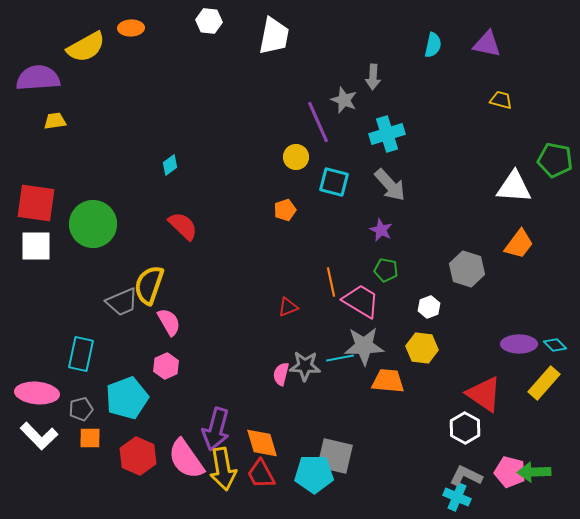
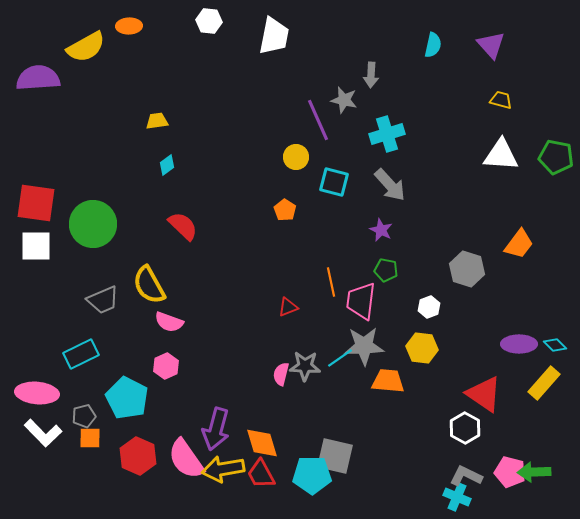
orange ellipse at (131, 28): moved 2 px left, 2 px up
purple triangle at (487, 44): moved 4 px right, 1 px down; rotated 36 degrees clockwise
gray arrow at (373, 77): moved 2 px left, 2 px up
gray star at (344, 100): rotated 8 degrees counterclockwise
yellow trapezoid at (55, 121): moved 102 px right
purple line at (318, 122): moved 2 px up
green pentagon at (555, 160): moved 1 px right, 3 px up
cyan diamond at (170, 165): moved 3 px left
white triangle at (514, 187): moved 13 px left, 32 px up
orange pentagon at (285, 210): rotated 20 degrees counterclockwise
yellow semicircle at (149, 285): rotated 48 degrees counterclockwise
pink trapezoid at (361, 301): rotated 114 degrees counterclockwise
gray trapezoid at (122, 302): moved 19 px left, 2 px up
pink semicircle at (169, 322): rotated 140 degrees clockwise
cyan rectangle at (81, 354): rotated 52 degrees clockwise
cyan line at (340, 358): rotated 24 degrees counterclockwise
cyan pentagon at (127, 398): rotated 24 degrees counterclockwise
gray pentagon at (81, 409): moved 3 px right, 7 px down
white L-shape at (39, 436): moved 4 px right, 3 px up
yellow arrow at (223, 469): rotated 90 degrees clockwise
cyan pentagon at (314, 474): moved 2 px left, 1 px down
